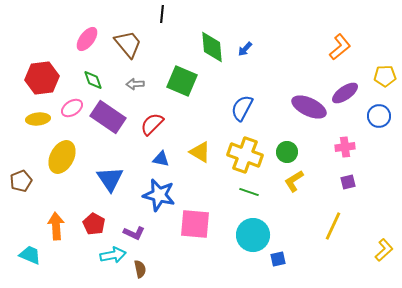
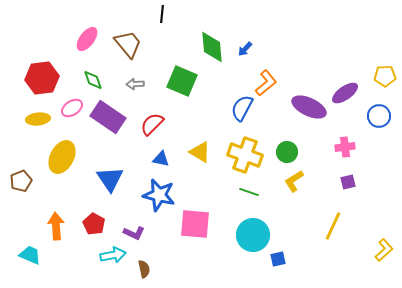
orange L-shape at (340, 47): moved 74 px left, 36 px down
brown semicircle at (140, 269): moved 4 px right
